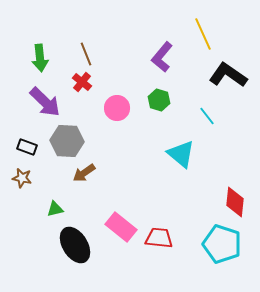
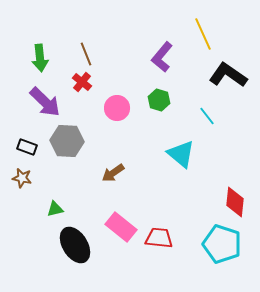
brown arrow: moved 29 px right
